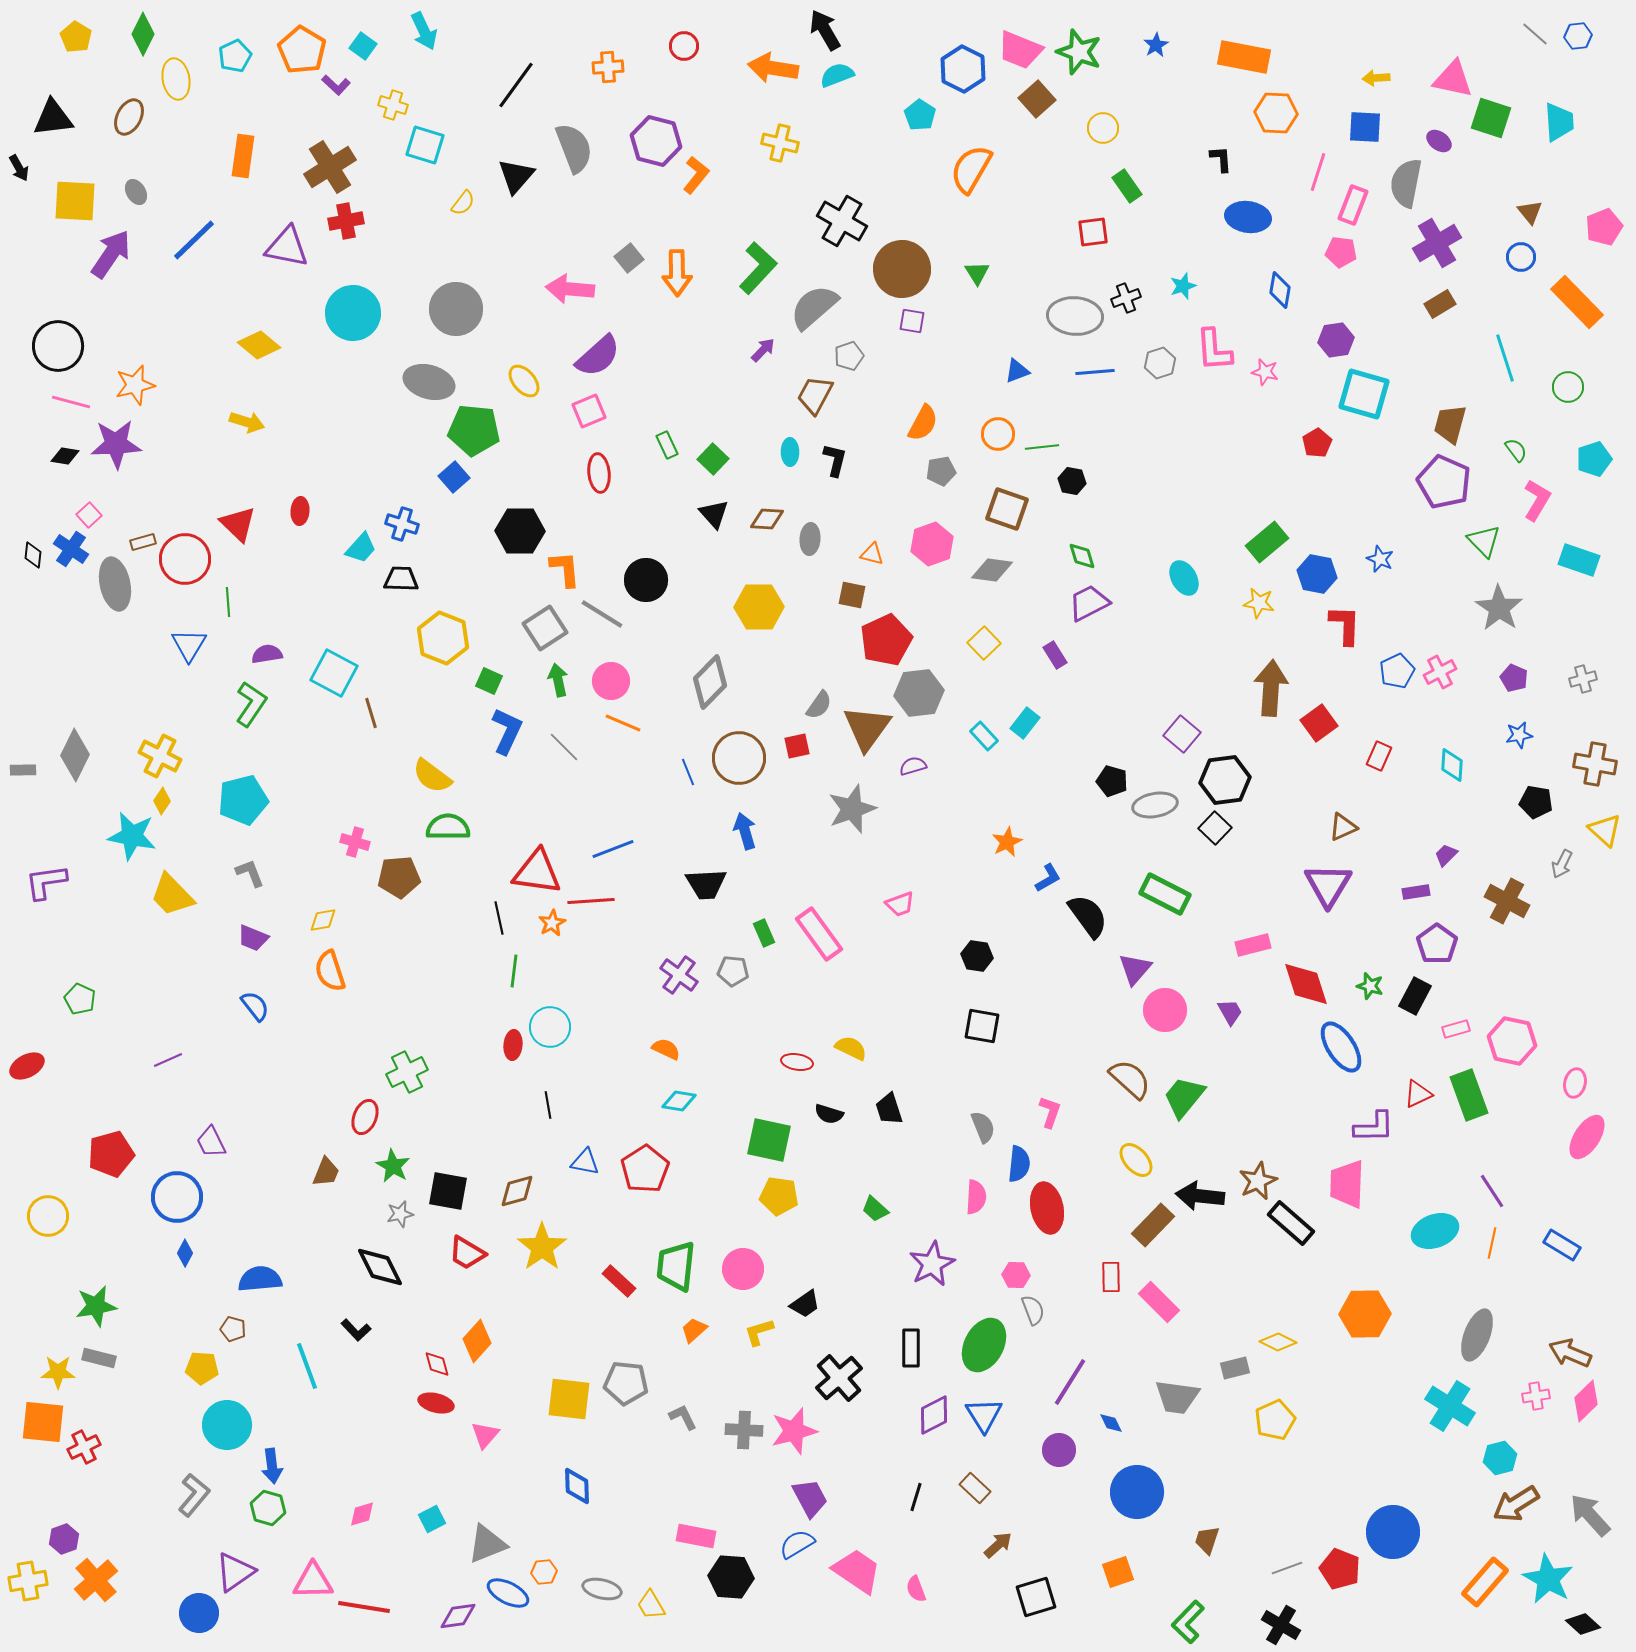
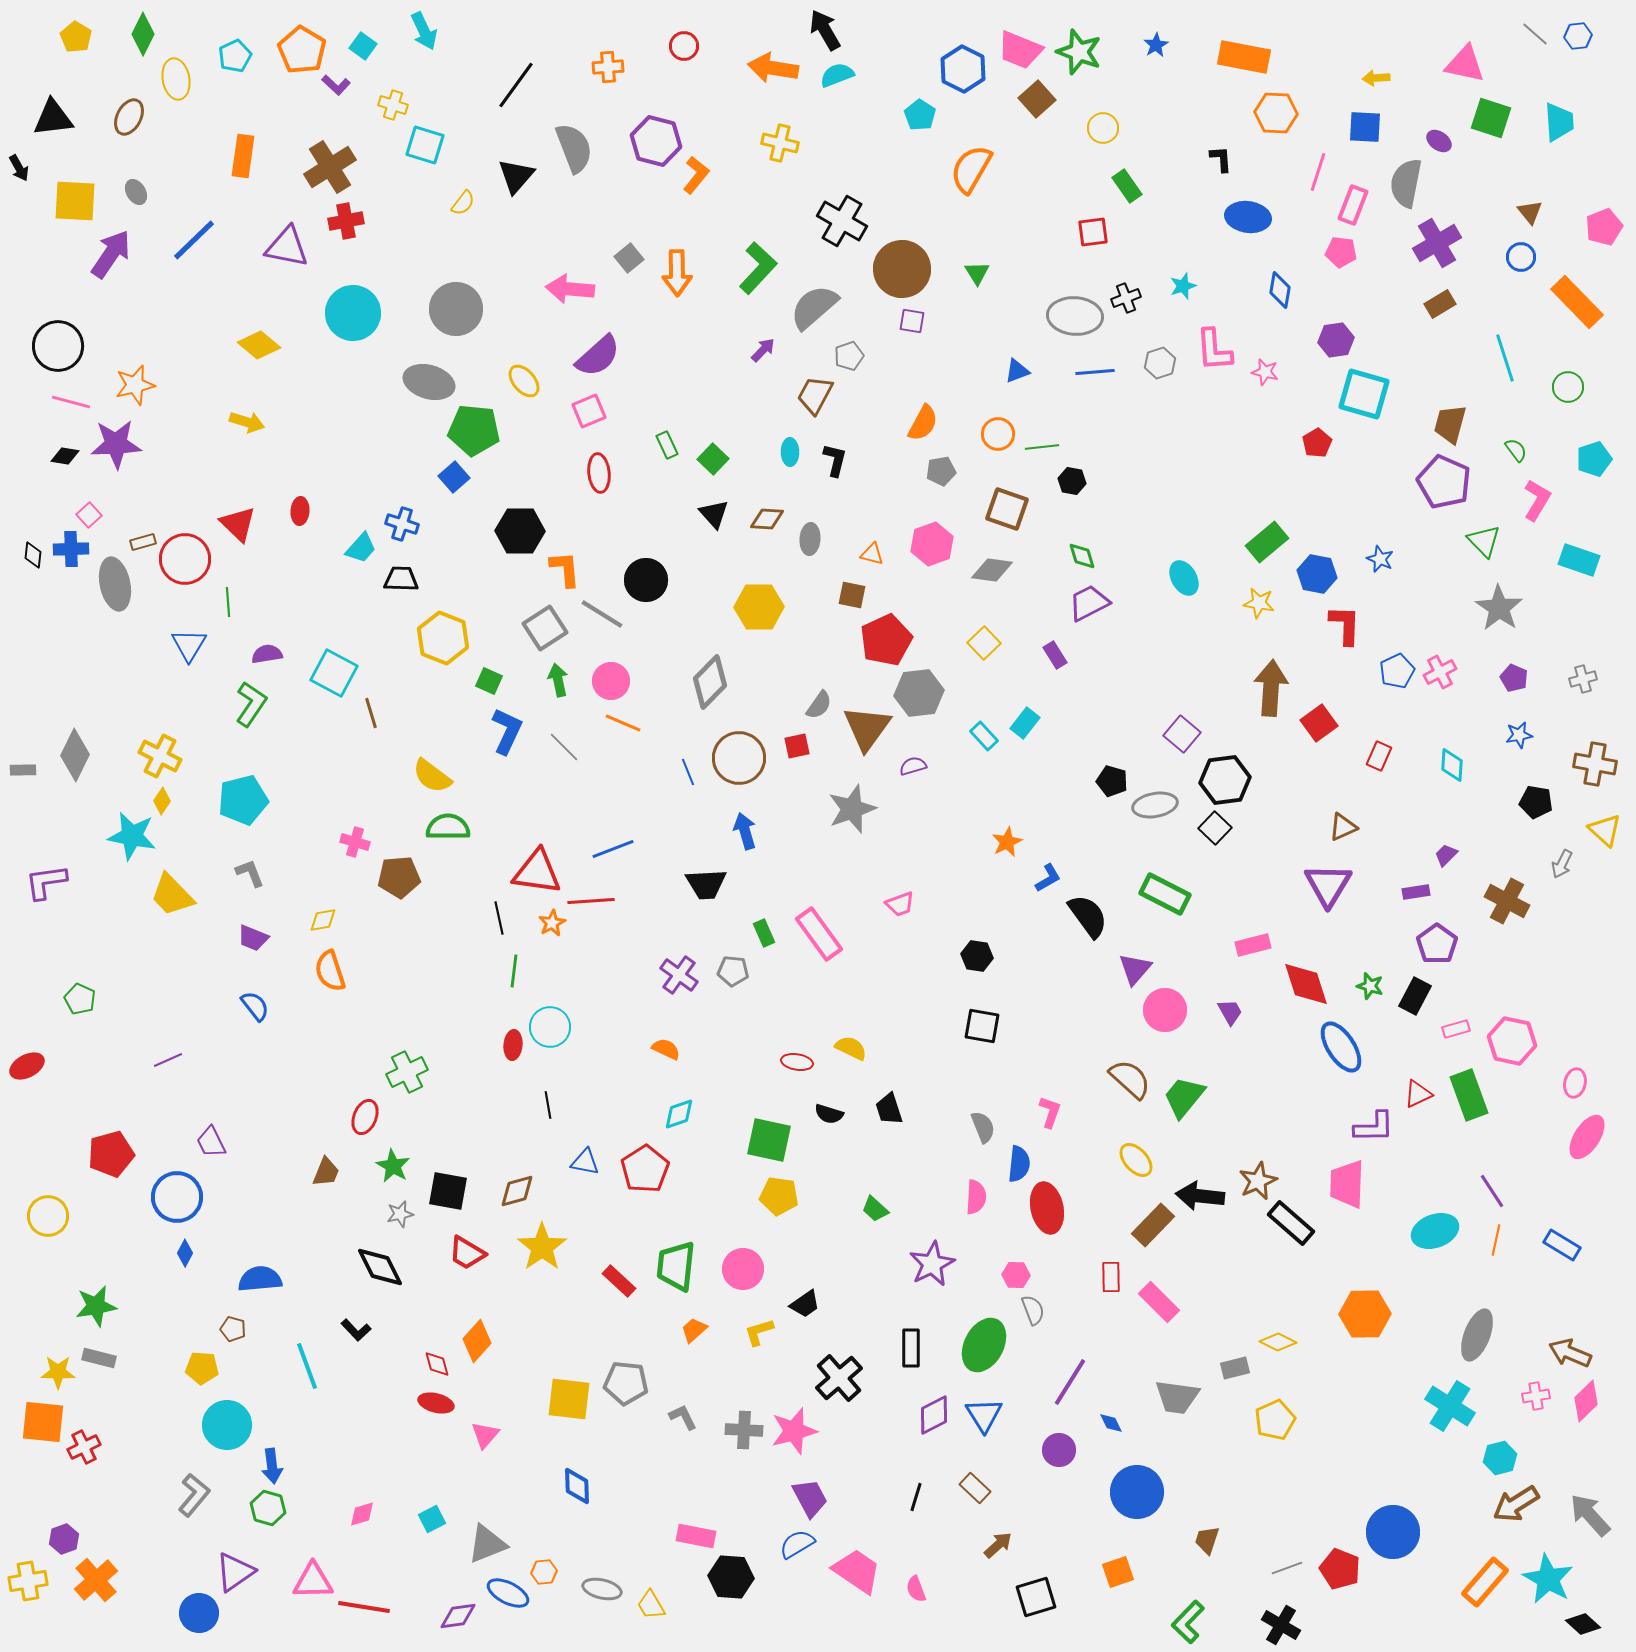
pink triangle at (1453, 79): moved 12 px right, 15 px up
blue cross at (71, 549): rotated 36 degrees counterclockwise
cyan diamond at (679, 1101): moved 13 px down; rotated 28 degrees counterclockwise
orange line at (1492, 1243): moved 4 px right, 3 px up
